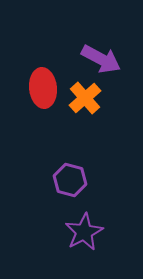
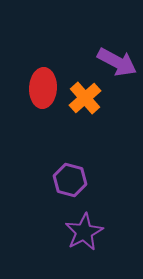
purple arrow: moved 16 px right, 3 px down
red ellipse: rotated 9 degrees clockwise
